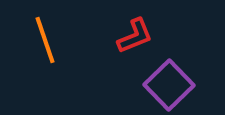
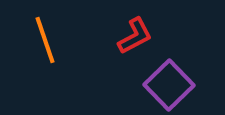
red L-shape: rotated 6 degrees counterclockwise
